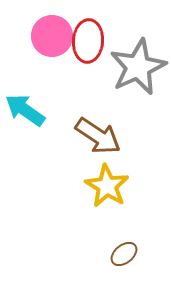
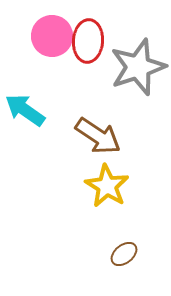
gray star: rotated 6 degrees clockwise
